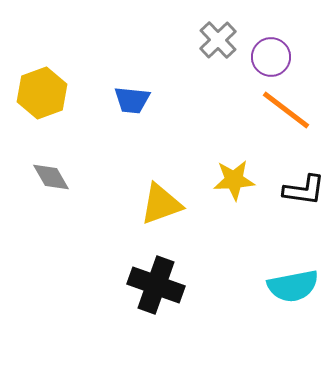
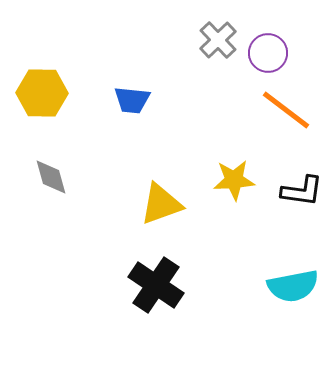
purple circle: moved 3 px left, 4 px up
yellow hexagon: rotated 21 degrees clockwise
gray diamond: rotated 15 degrees clockwise
black L-shape: moved 2 px left, 1 px down
black cross: rotated 14 degrees clockwise
